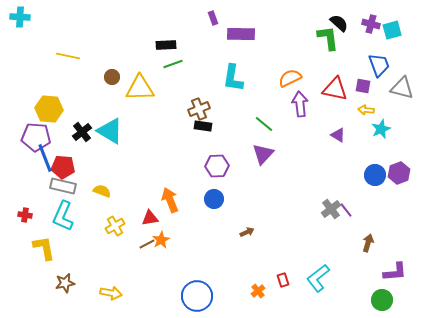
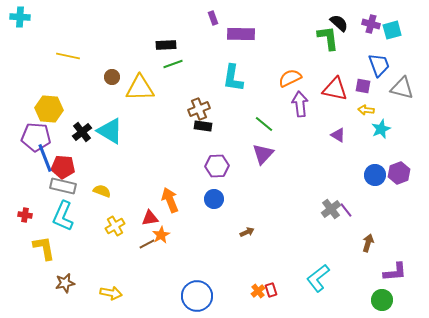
orange star at (161, 240): moved 5 px up
red rectangle at (283, 280): moved 12 px left, 10 px down
